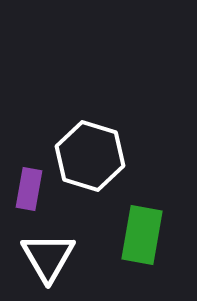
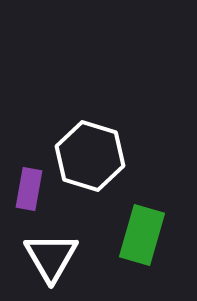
green rectangle: rotated 6 degrees clockwise
white triangle: moved 3 px right
